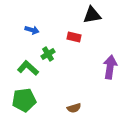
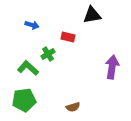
blue arrow: moved 5 px up
red rectangle: moved 6 px left
purple arrow: moved 2 px right
brown semicircle: moved 1 px left, 1 px up
